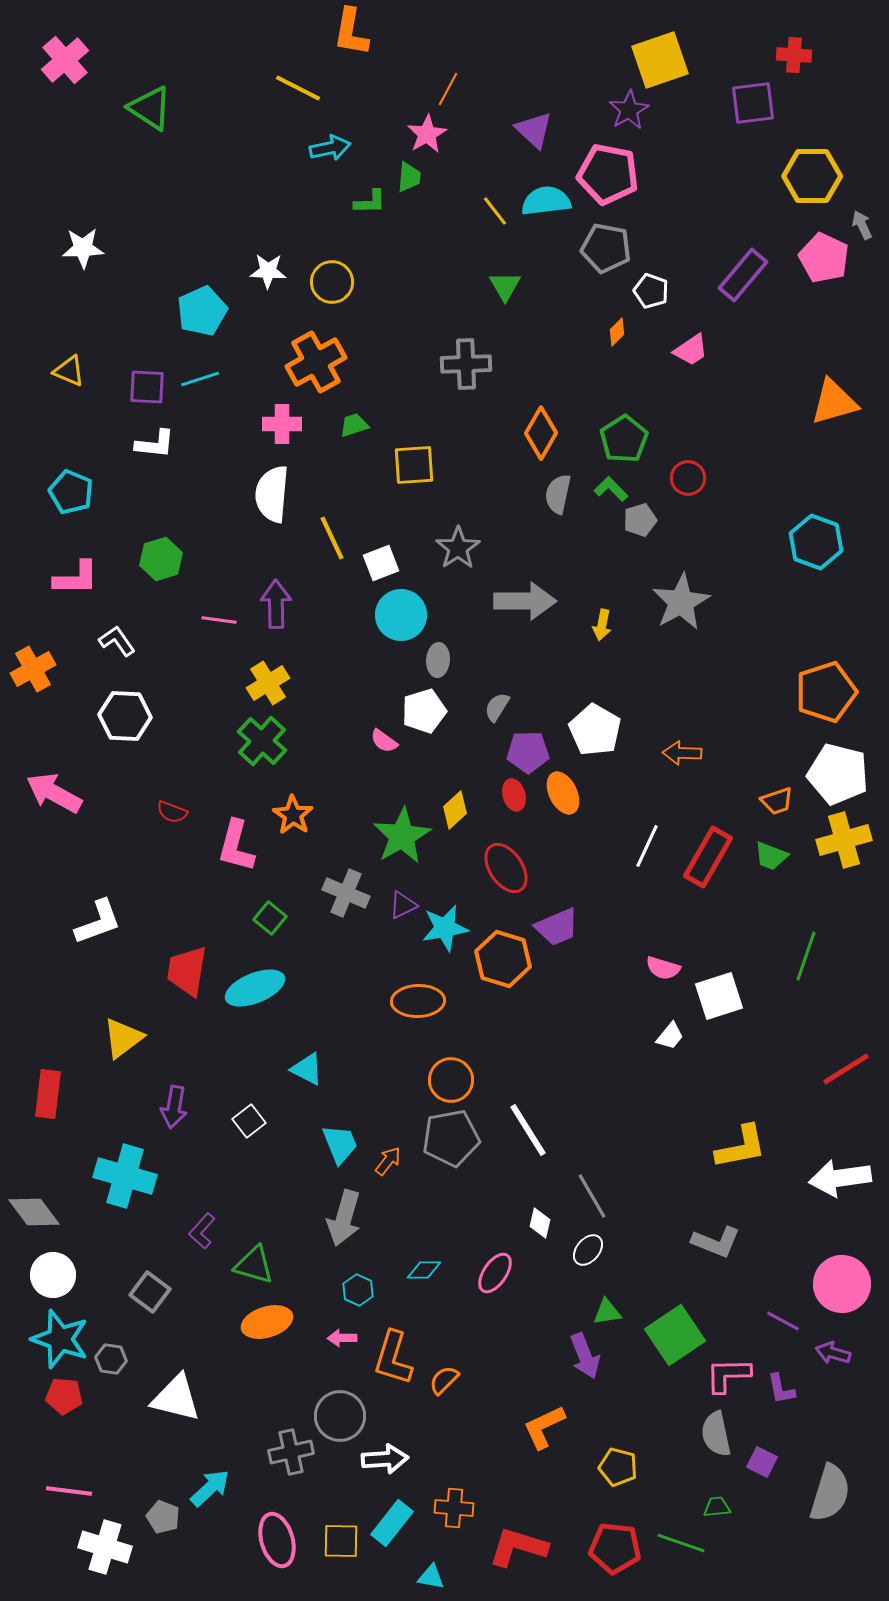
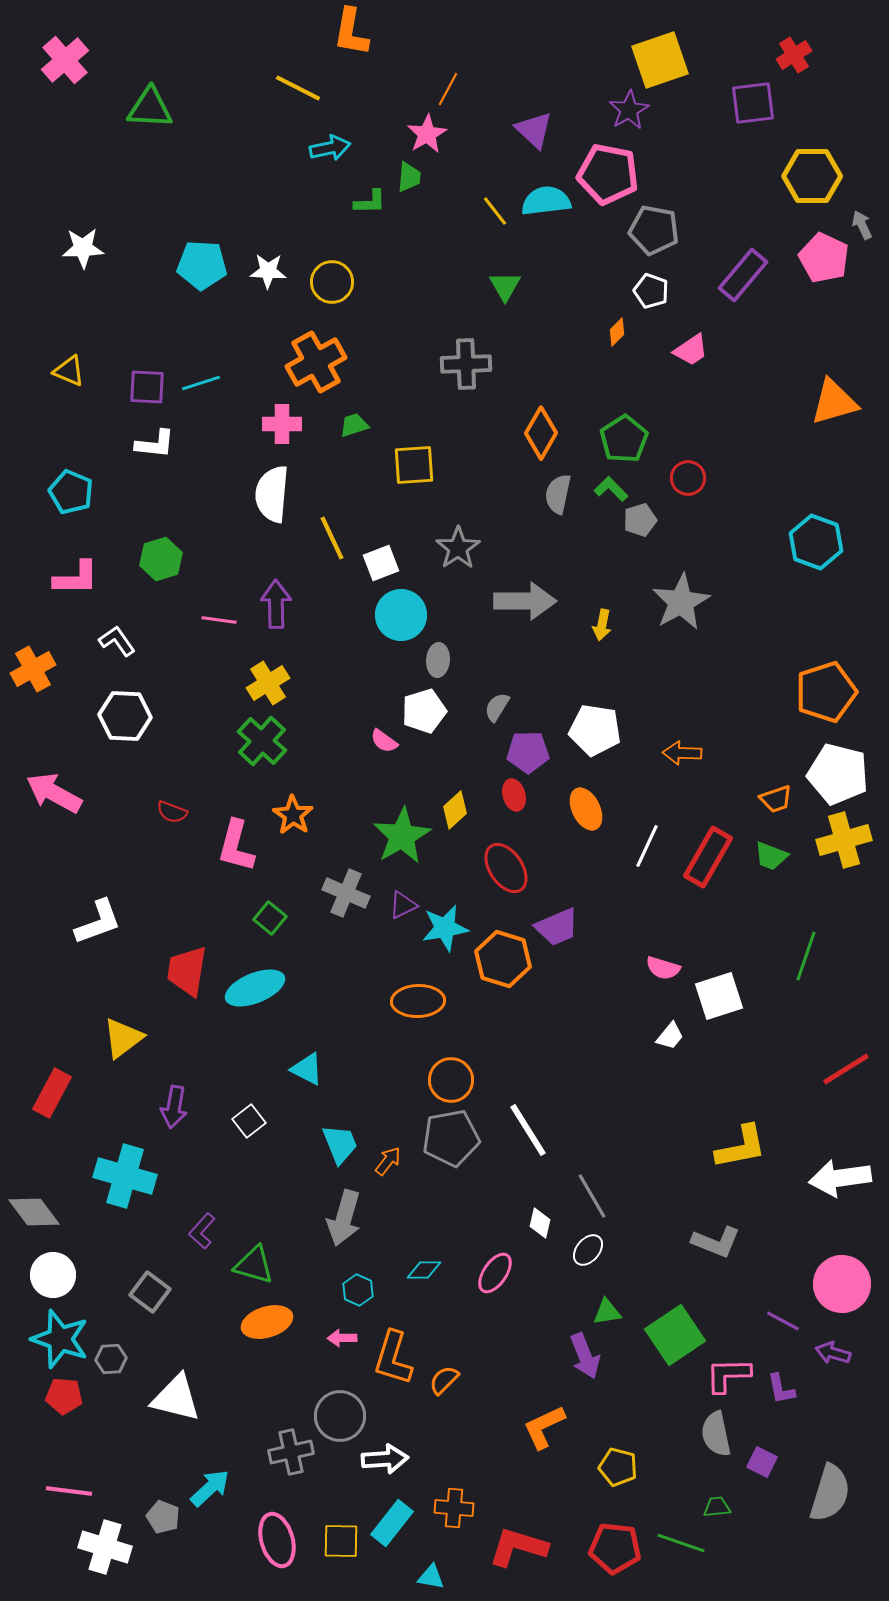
red cross at (794, 55): rotated 36 degrees counterclockwise
green triangle at (150, 108): rotated 30 degrees counterclockwise
gray pentagon at (606, 248): moved 48 px right, 18 px up
cyan pentagon at (202, 311): moved 46 px up; rotated 27 degrees clockwise
cyan line at (200, 379): moved 1 px right, 4 px down
white pentagon at (595, 730): rotated 21 degrees counterclockwise
orange ellipse at (563, 793): moved 23 px right, 16 px down
orange trapezoid at (777, 801): moved 1 px left, 2 px up
red rectangle at (48, 1094): moved 4 px right, 1 px up; rotated 21 degrees clockwise
gray hexagon at (111, 1359): rotated 12 degrees counterclockwise
